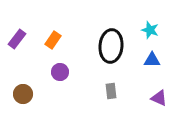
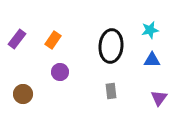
cyan star: rotated 30 degrees counterclockwise
purple triangle: rotated 42 degrees clockwise
